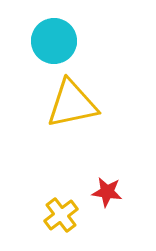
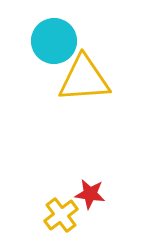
yellow triangle: moved 12 px right, 25 px up; rotated 8 degrees clockwise
red star: moved 17 px left, 2 px down
